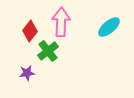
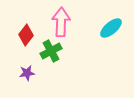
cyan ellipse: moved 2 px right, 1 px down
red diamond: moved 4 px left, 4 px down
green cross: moved 3 px right; rotated 10 degrees clockwise
